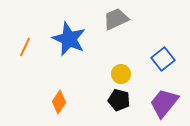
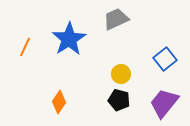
blue star: rotated 16 degrees clockwise
blue square: moved 2 px right
